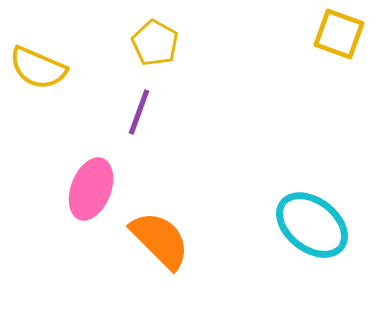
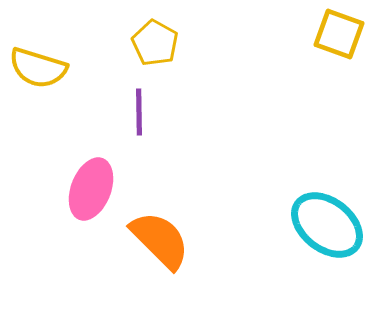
yellow semicircle: rotated 6 degrees counterclockwise
purple line: rotated 21 degrees counterclockwise
cyan ellipse: moved 15 px right
